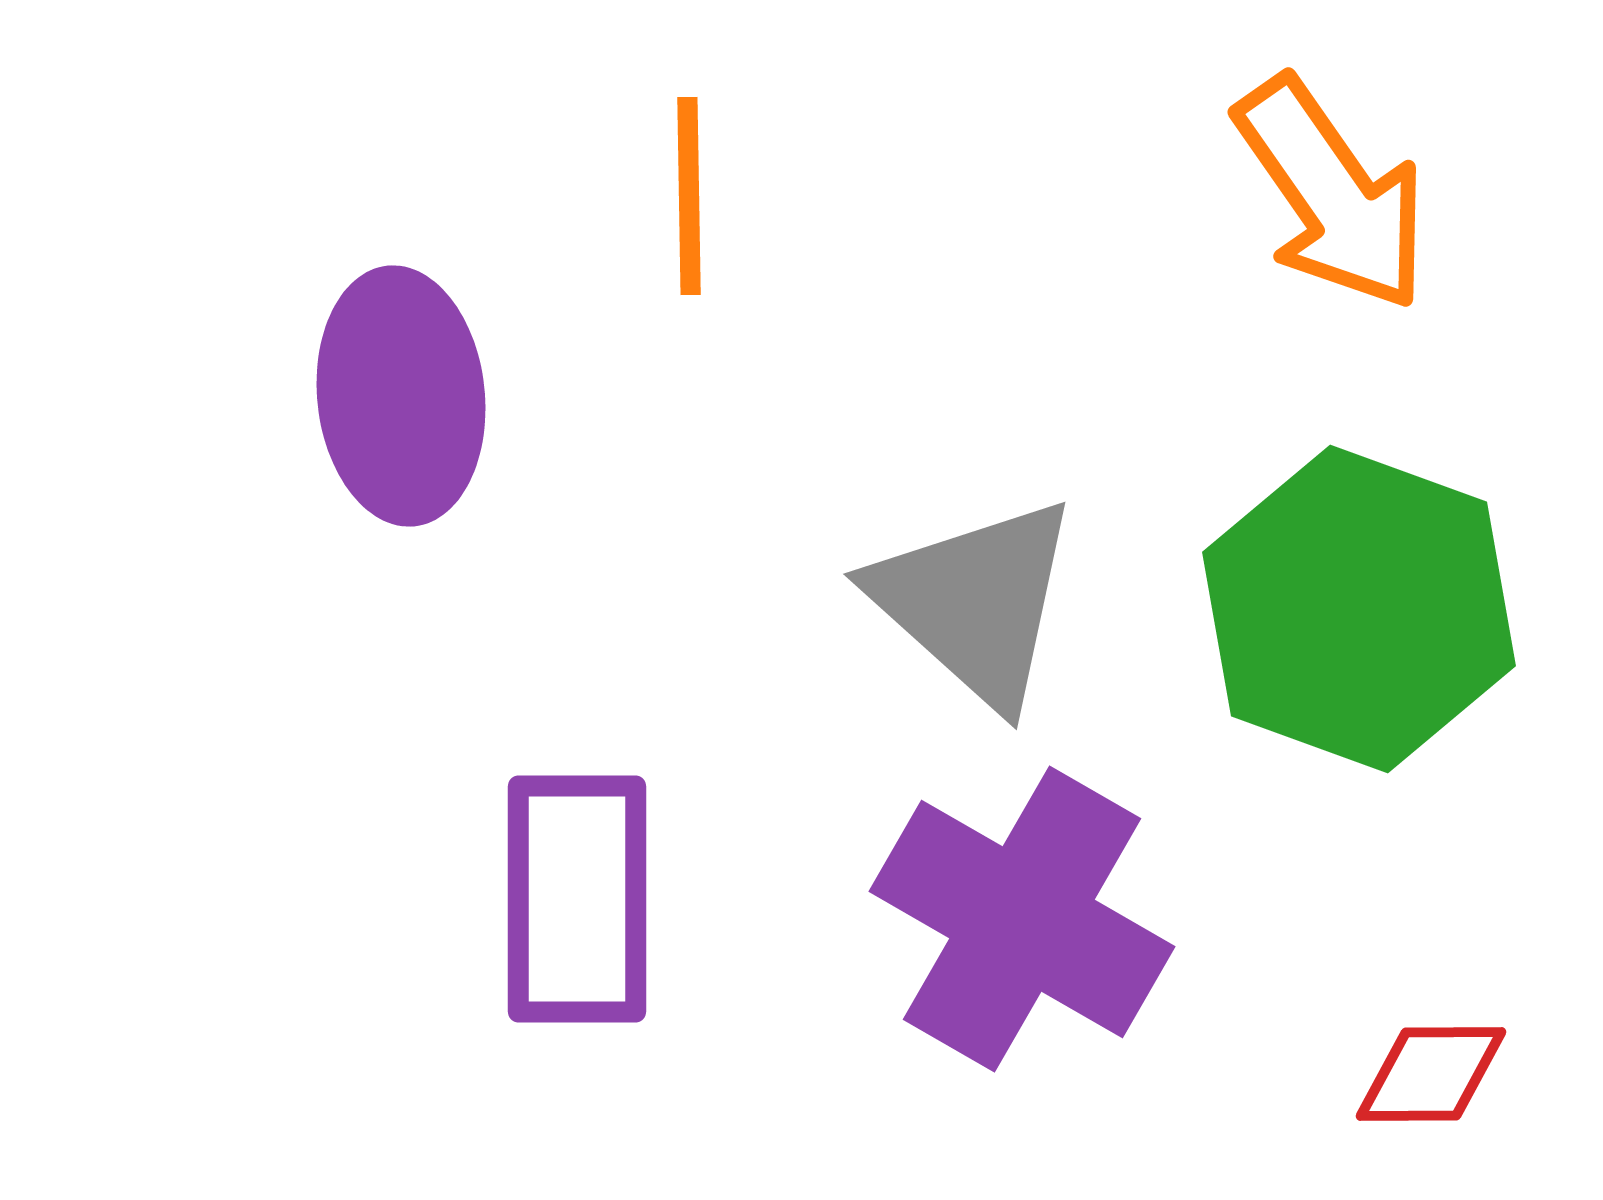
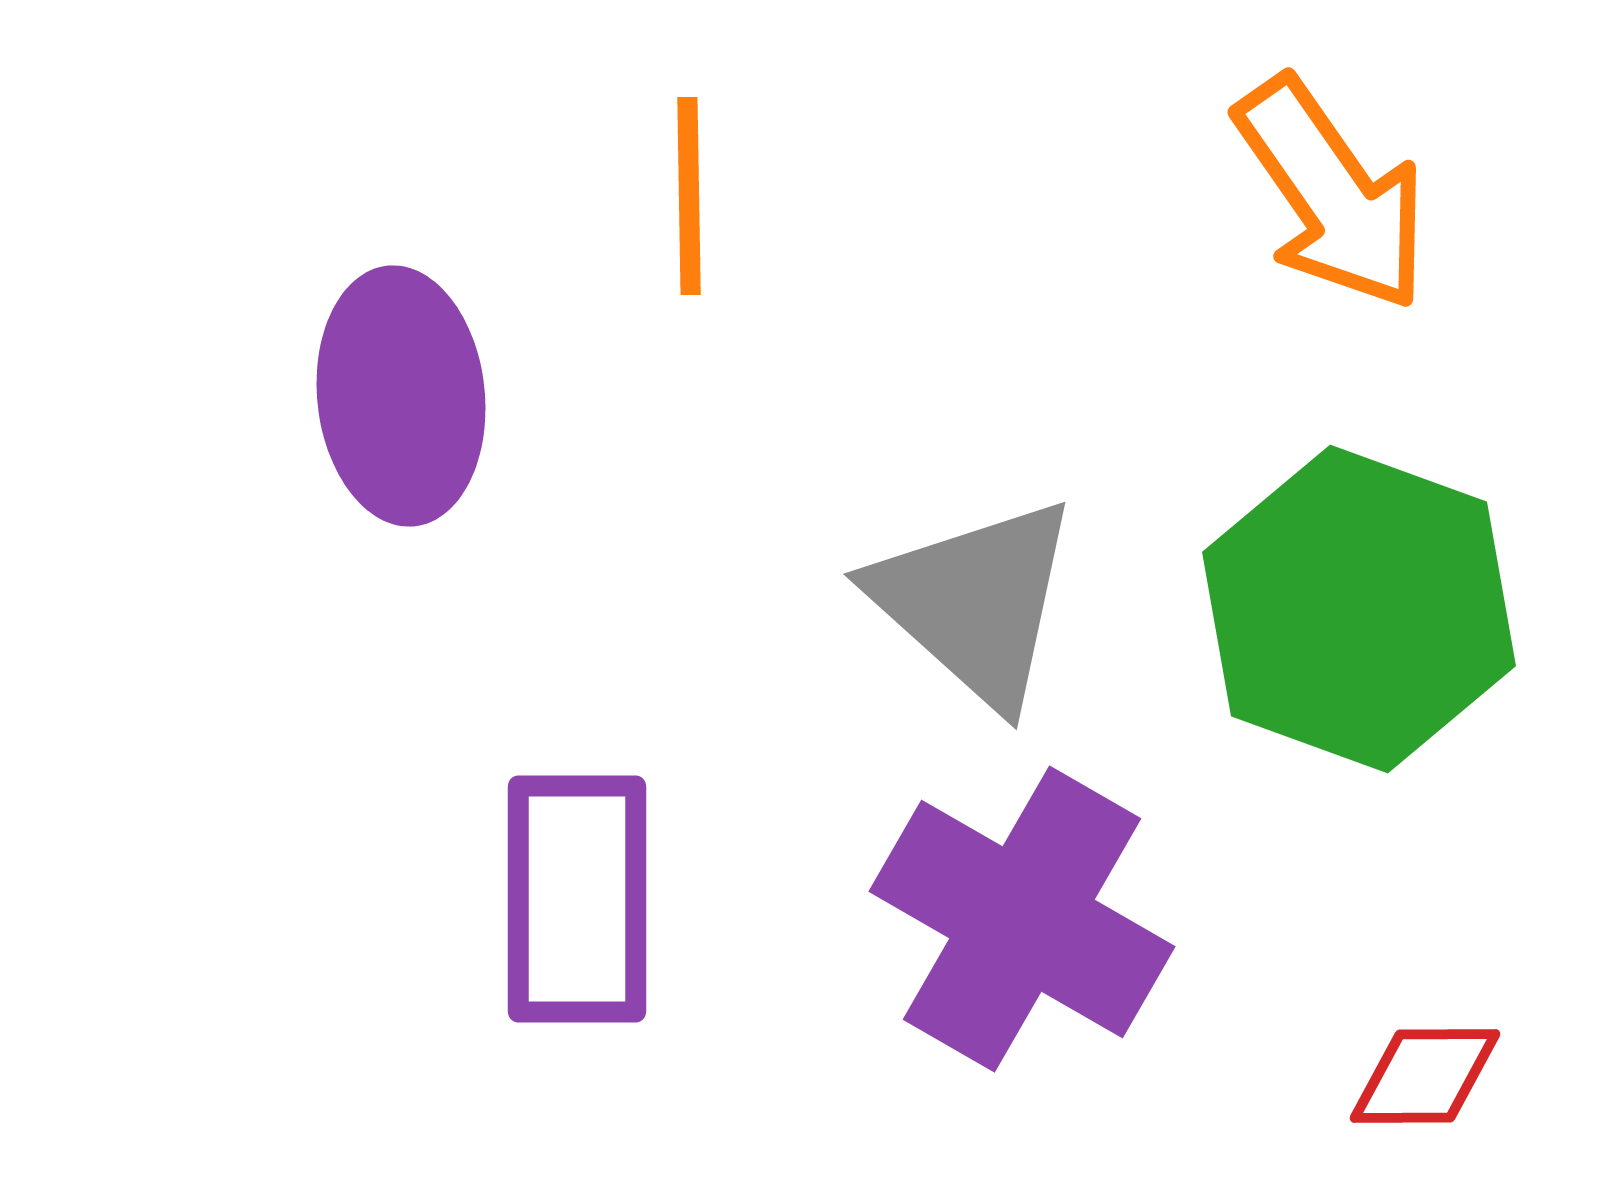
red diamond: moved 6 px left, 2 px down
